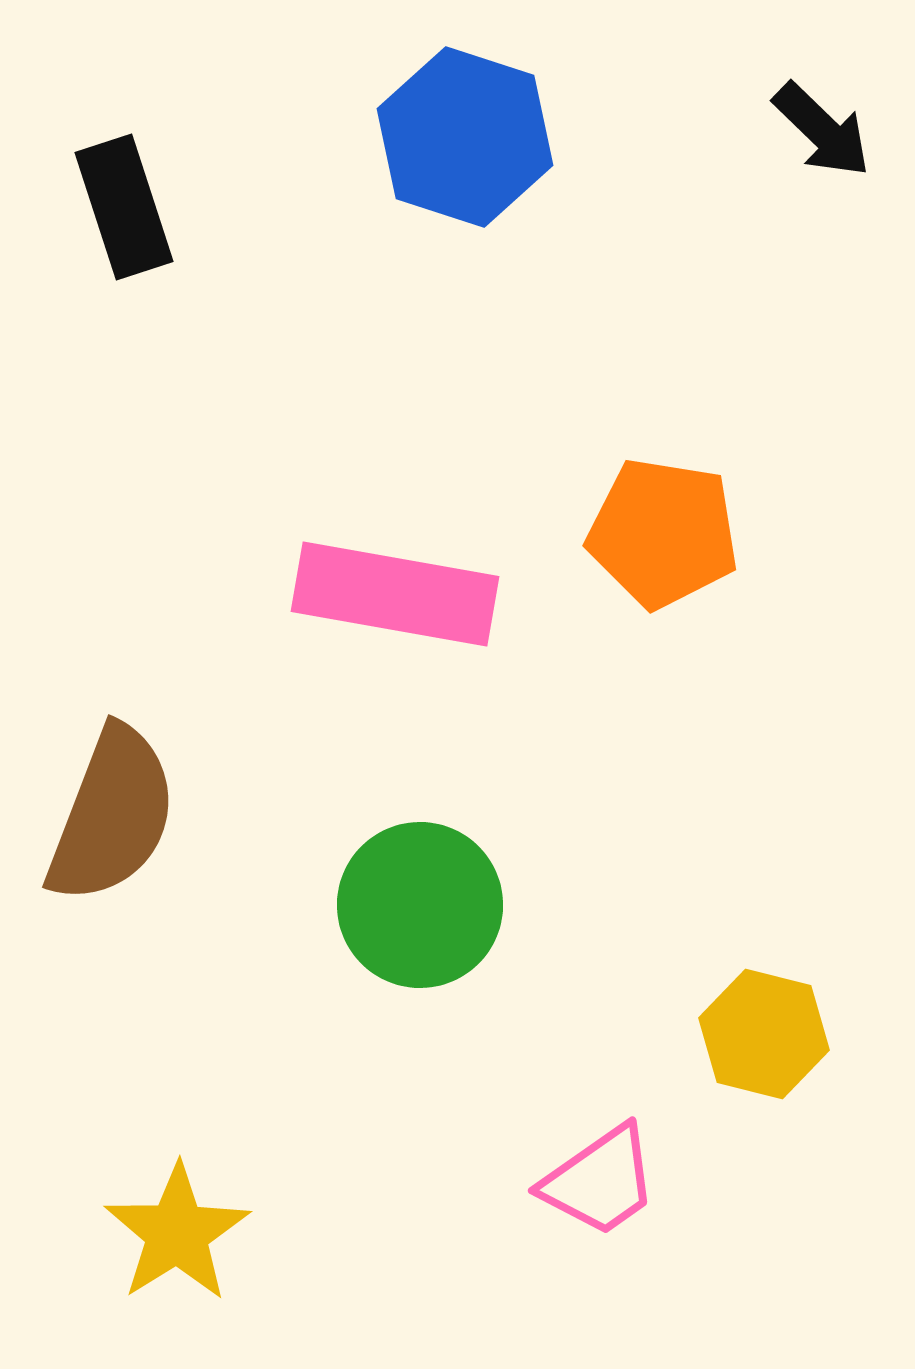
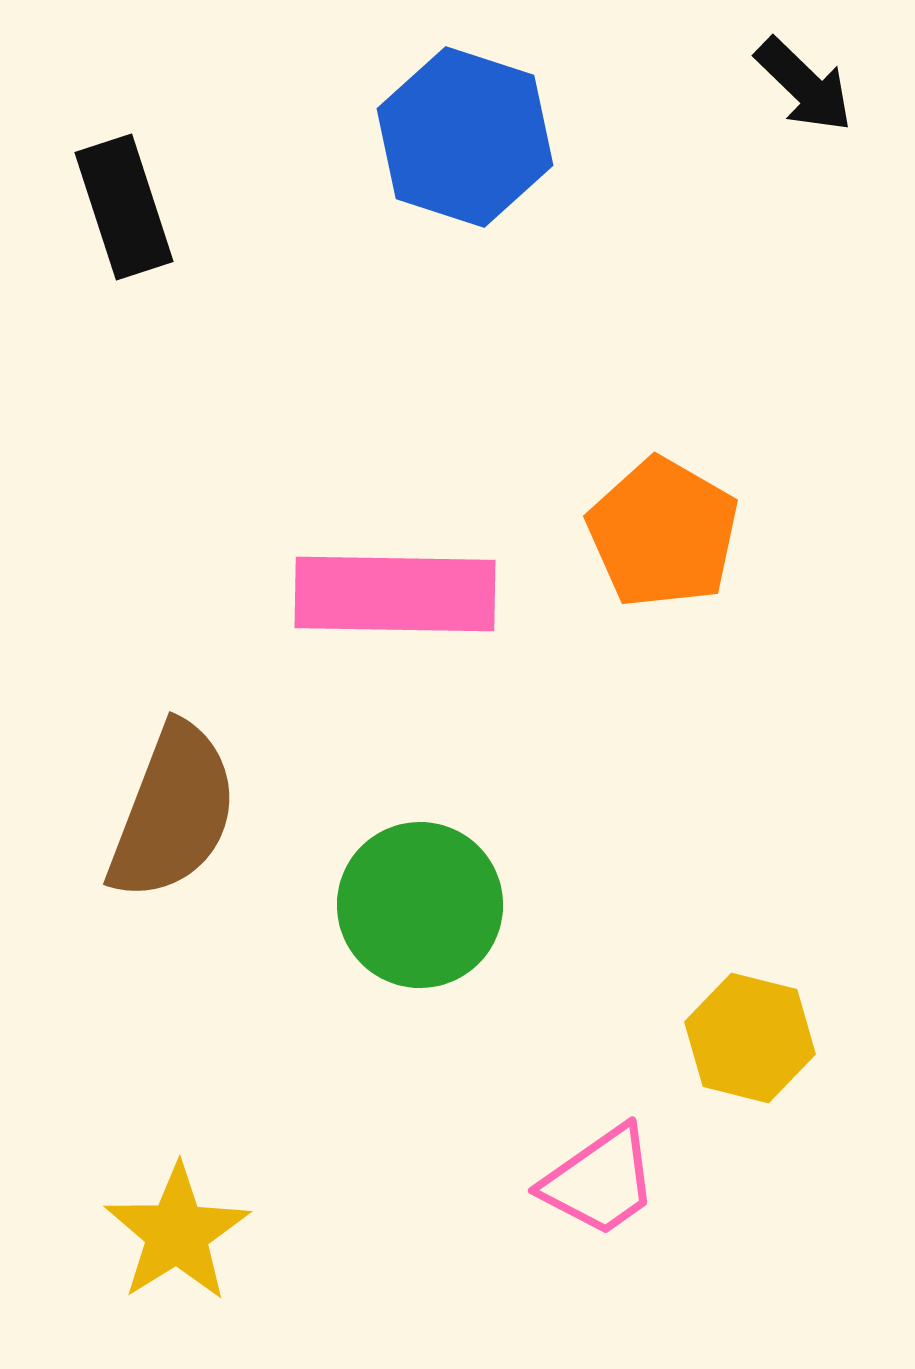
black arrow: moved 18 px left, 45 px up
orange pentagon: rotated 21 degrees clockwise
pink rectangle: rotated 9 degrees counterclockwise
brown semicircle: moved 61 px right, 3 px up
yellow hexagon: moved 14 px left, 4 px down
